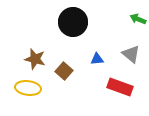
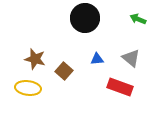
black circle: moved 12 px right, 4 px up
gray triangle: moved 4 px down
